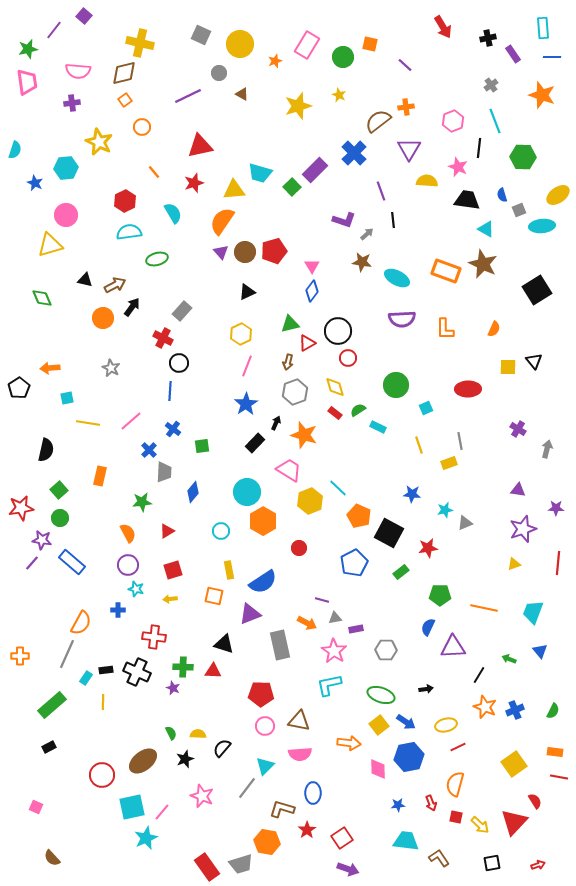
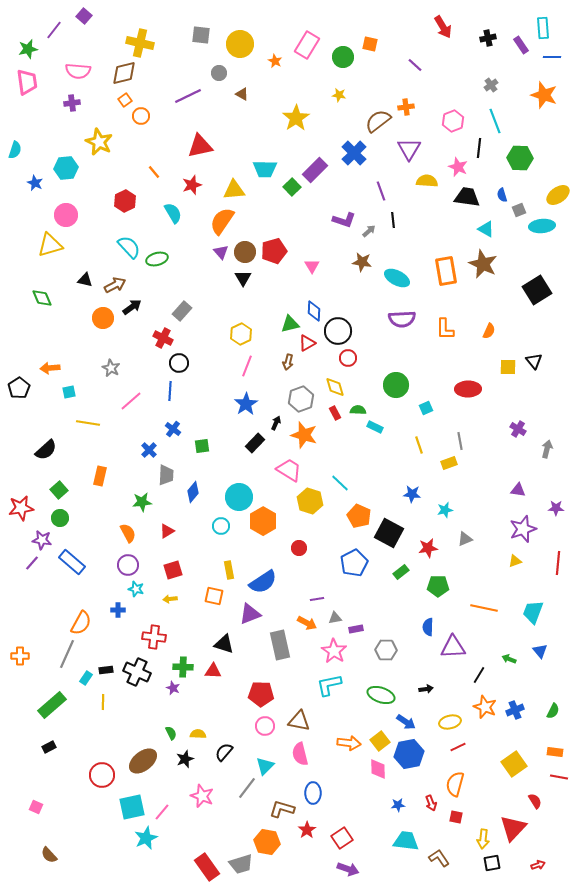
gray square at (201, 35): rotated 18 degrees counterclockwise
purple rectangle at (513, 54): moved 8 px right, 9 px up
orange star at (275, 61): rotated 24 degrees counterclockwise
purple line at (405, 65): moved 10 px right
yellow star at (339, 95): rotated 16 degrees counterclockwise
orange star at (542, 95): moved 2 px right
yellow star at (298, 106): moved 2 px left, 12 px down; rotated 16 degrees counterclockwise
orange circle at (142, 127): moved 1 px left, 11 px up
green hexagon at (523, 157): moved 3 px left, 1 px down
cyan trapezoid at (260, 173): moved 5 px right, 4 px up; rotated 15 degrees counterclockwise
red star at (194, 183): moved 2 px left, 2 px down
black trapezoid at (467, 200): moved 3 px up
cyan semicircle at (129, 232): moved 15 px down; rotated 55 degrees clockwise
gray arrow at (367, 234): moved 2 px right, 3 px up
orange rectangle at (446, 271): rotated 60 degrees clockwise
blue diamond at (312, 291): moved 2 px right, 20 px down; rotated 35 degrees counterclockwise
black triangle at (247, 292): moved 4 px left, 14 px up; rotated 36 degrees counterclockwise
black arrow at (132, 307): rotated 18 degrees clockwise
orange semicircle at (494, 329): moved 5 px left, 2 px down
gray hexagon at (295, 392): moved 6 px right, 7 px down
cyan square at (67, 398): moved 2 px right, 6 px up
green semicircle at (358, 410): rotated 35 degrees clockwise
red rectangle at (335, 413): rotated 24 degrees clockwise
pink line at (131, 421): moved 20 px up
cyan rectangle at (378, 427): moved 3 px left
black semicircle at (46, 450): rotated 35 degrees clockwise
gray trapezoid at (164, 472): moved 2 px right, 3 px down
cyan line at (338, 488): moved 2 px right, 5 px up
cyan circle at (247, 492): moved 8 px left, 5 px down
yellow hexagon at (310, 501): rotated 20 degrees counterclockwise
gray triangle at (465, 523): moved 16 px down
cyan circle at (221, 531): moved 5 px up
yellow triangle at (514, 564): moved 1 px right, 3 px up
green pentagon at (440, 595): moved 2 px left, 9 px up
purple line at (322, 600): moved 5 px left, 1 px up; rotated 24 degrees counterclockwise
blue semicircle at (428, 627): rotated 24 degrees counterclockwise
yellow square at (379, 725): moved 1 px right, 16 px down
yellow ellipse at (446, 725): moved 4 px right, 3 px up
black semicircle at (222, 748): moved 2 px right, 4 px down
pink semicircle at (300, 754): rotated 80 degrees clockwise
blue hexagon at (409, 757): moved 3 px up
red triangle at (514, 822): moved 1 px left, 6 px down
yellow arrow at (480, 825): moved 3 px right, 14 px down; rotated 54 degrees clockwise
brown semicircle at (52, 858): moved 3 px left, 3 px up
